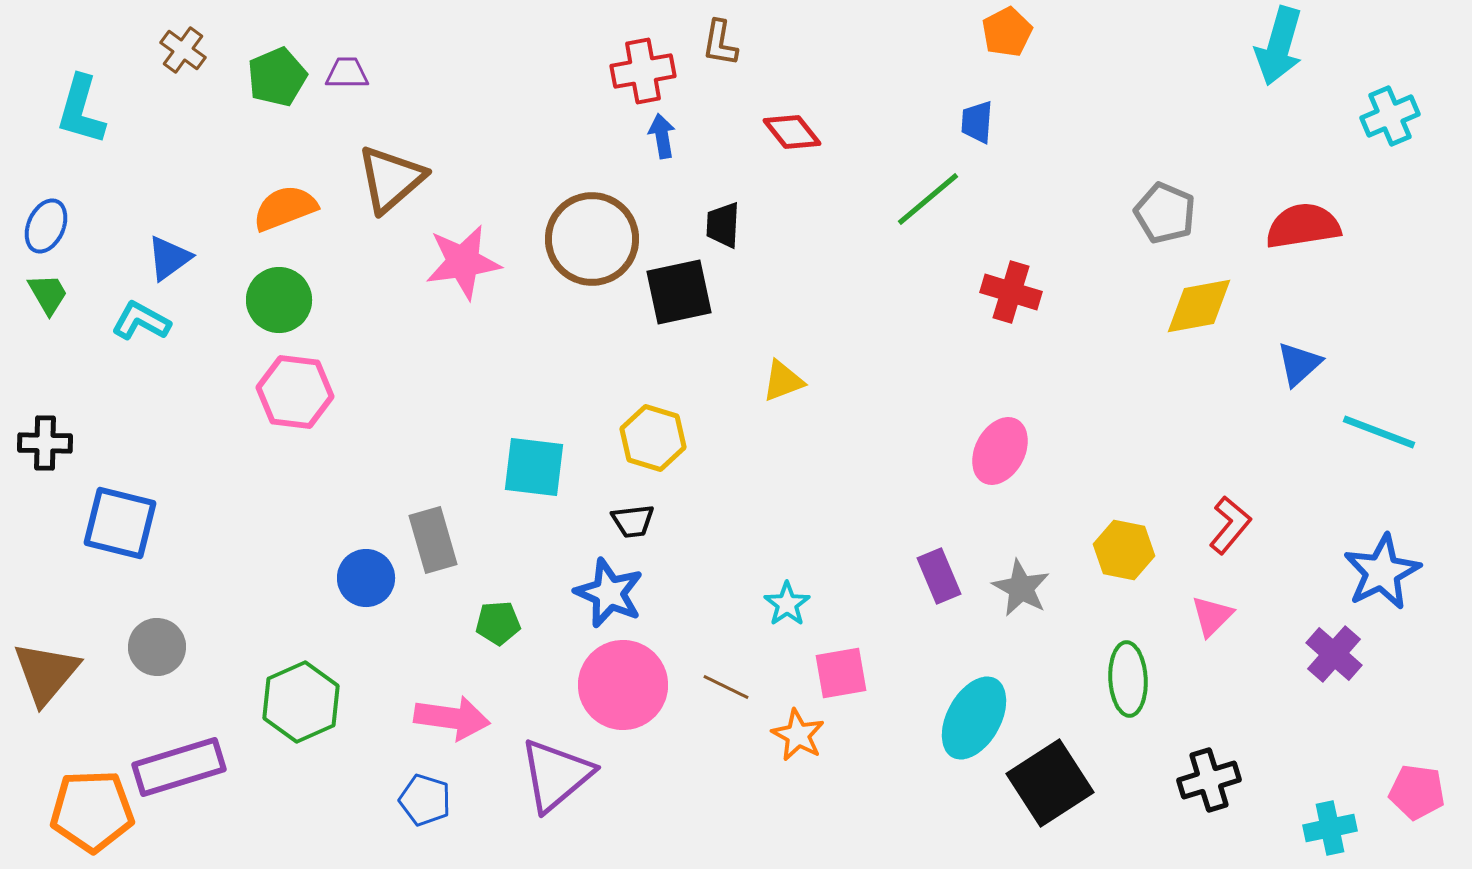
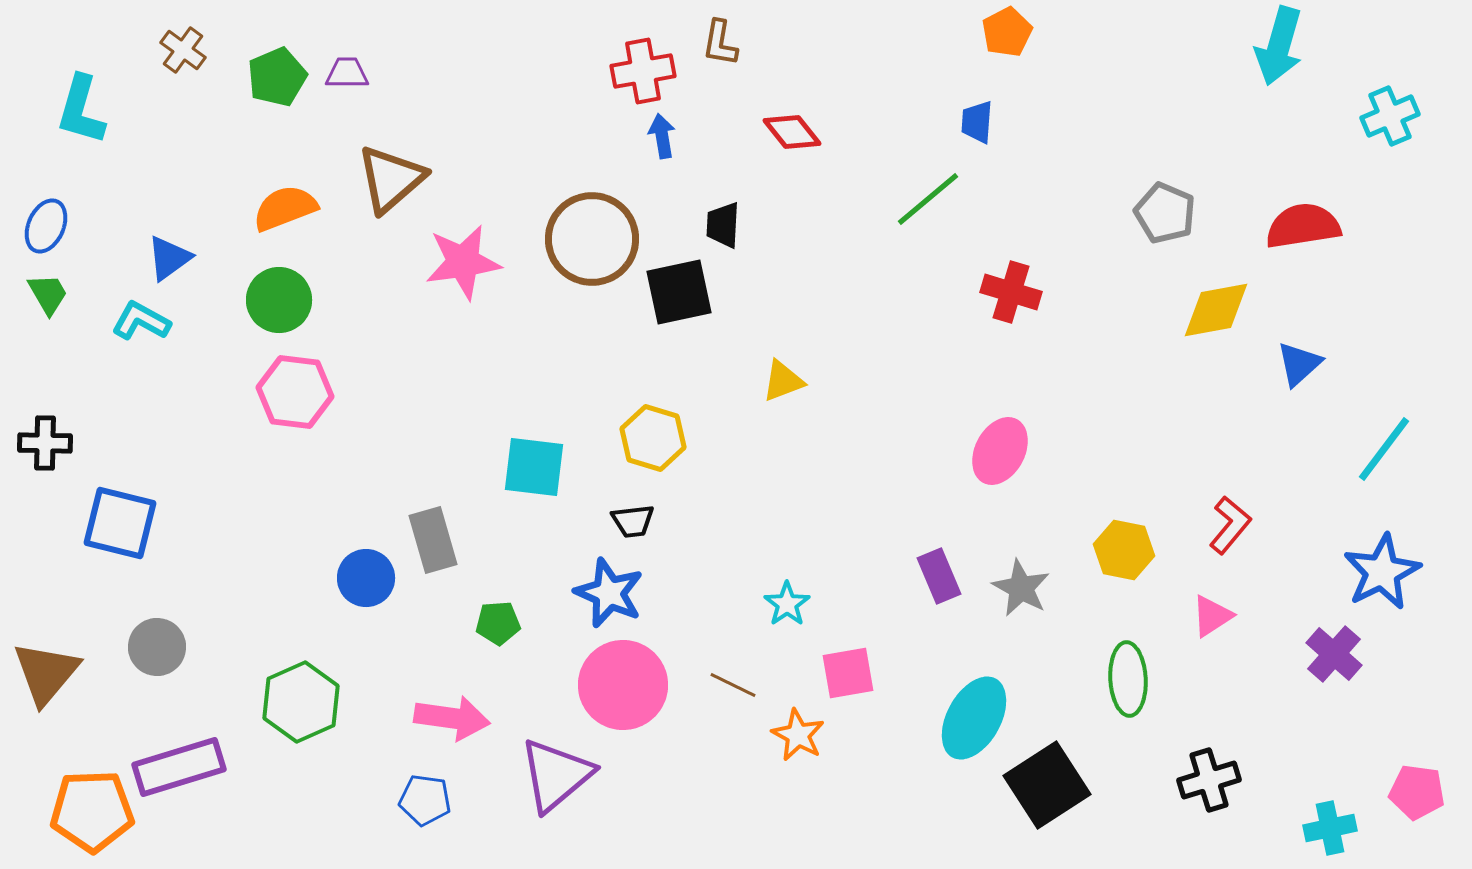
yellow diamond at (1199, 306): moved 17 px right, 4 px down
cyan line at (1379, 432): moved 5 px right, 17 px down; rotated 74 degrees counterclockwise
pink triangle at (1212, 616): rotated 12 degrees clockwise
pink square at (841, 673): moved 7 px right
brown line at (726, 687): moved 7 px right, 2 px up
black square at (1050, 783): moved 3 px left, 2 px down
blue pentagon at (425, 800): rotated 9 degrees counterclockwise
